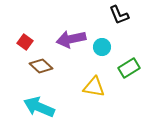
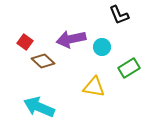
brown diamond: moved 2 px right, 5 px up
